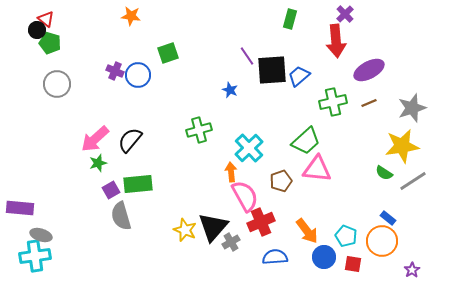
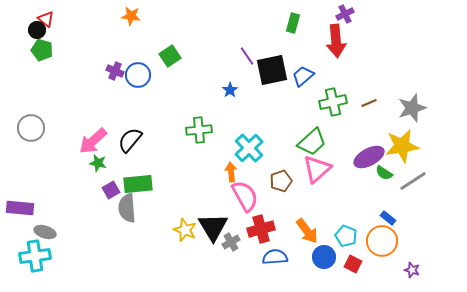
purple cross at (345, 14): rotated 18 degrees clockwise
green rectangle at (290, 19): moved 3 px right, 4 px down
green pentagon at (50, 43): moved 8 px left, 7 px down
green square at (168, 53): moved 2 px right, 3 px down; rotated 15 degrees counterclockwise
black square at (272, 70): rotated 8 degrees counterclockwise
purple ellipse at (369, 70): moved 87 px down
blue trapezoid at (299, 76): moved 4 px right
gray circle at (57, 84): moved 26 px left, 44 px down
blue star at (230, 90): rotated 14 degrees clockwise
green cross at (199, 130): rotated 10 degrees clockwise
pink arrow at (95, 139): moved 2 px left, 2 px down
green trapezoid at (306, 141): moved 6 px right, 1 px down
green star at (98, 163): rotated 30 degrees clockwise
pink triangle at (317, 169): rotated 48 degrees counterclockwise
gray semicircle at (121, 216): moved 6 px right, 8 px up; rotated 12 degrees clockwise
red cross at (261, 222): moved 7 px down; rotated 8 degrees clockwise
black triangle at (213, 227): rotated 12 degrees counterclockwise
gray ellipse at (41, 235): moved 4 px right, 3 px up
red square at (353, 264): rotated 18 degrees clockwise
purple star at (412, 270): rotated 21 degrees counterclockwise
